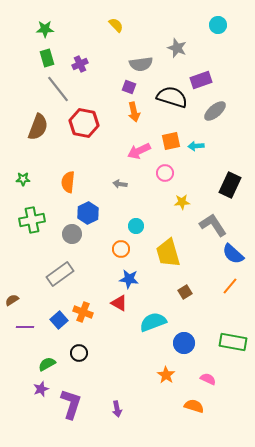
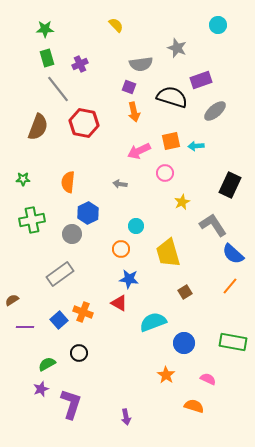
yellow star at (182, 202): rotated 21 degrees counterclockwise
purple arrow at (117, 409): moved 9 px right, 8 px down
